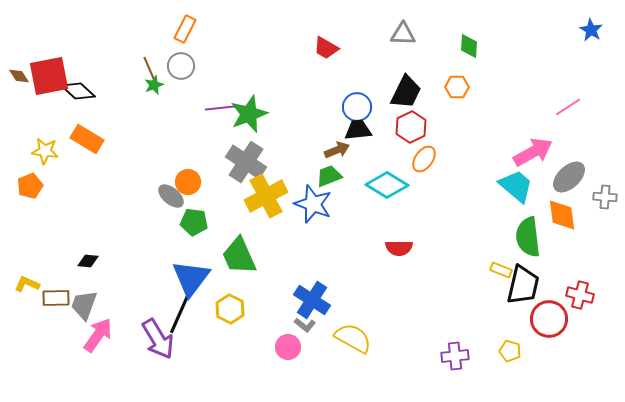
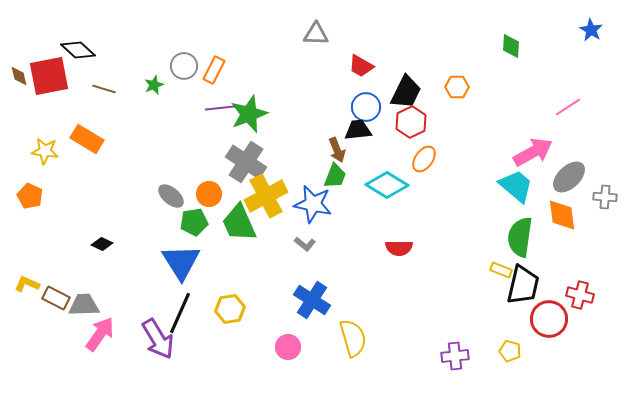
orange rectangle at (185, 29): moved 29 px right, 41 px down
gray triangle at (403, 34): moved 87 px left
green diamond at (469, 46): moved 42 px right
red trapezoid at (326, 48): moved 35 px right, 18 px down
gray circle at (181, 66): moved 3 px right
brown line at (149, 68): moved 45 px left, 21 px down; rotated 50 degrees counterclockwise
brown diamond at (19, 76): rotated 20 degrees clockwise
black diamond at (78, 91): moved 41 px up
blue circle at (357, 107): moved 9 px right
red hexagon at (411, 127): moved 5 px up
brown arrow at (337, 150): rotated 90 degrees clockwise
green trapezoid at (329, 176): moved 6 px right; rotated 132 degrees clockwise
orange circle at (188, 182): moved 21 px right, 12 px down
orange pentagon at (30, 186): moved 10 px down; rotated 25 degrees counterclockwise
blue star at (313, 204): rotated 9 degrees counterclockwise
green pentagon at (194, 222): rotated 16 degrees counterclockwise
green semicircle at (528, 237): moved 8 px left; rotated 15 degrees clockwise
green trapezoid at (239, 256): moved 33 px up
black diamond at (88, 261): moved 14 px right, 17 px up; rotated 20 degrees clockwise
blue triangle at (191, 278): moved 10 px left, 16 px up; rotated 9 degrees counterclockwise
brown rectangle at (56, 298): rotated 28 degrees clockwise
gray trapezoid at (84, 305): rotated 68 degrees clockwise
yellow hexagon at (230, 309): rotated 24 degrees clockwise
gray L-shape at (305, 325): moved 81 px up
pink arrow at (98, 335): moved 2 px right, 1 px up
yellow semicircle at (353, 338): rotated 45 degrees clockwise
